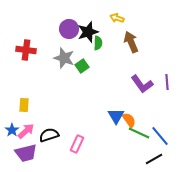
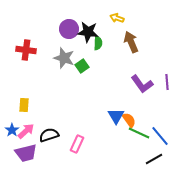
black star: rotated 25 degrees clockwise
